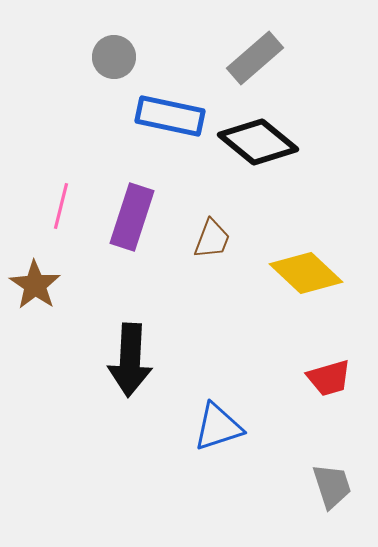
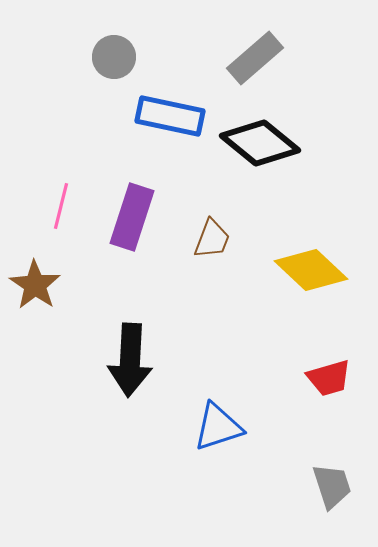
black diamond: moved 2 px right, 1 px down
yellow diamond: moved 5 px right, 3 px up
